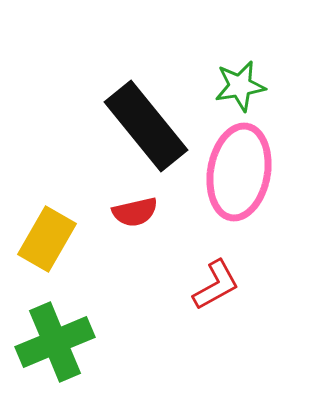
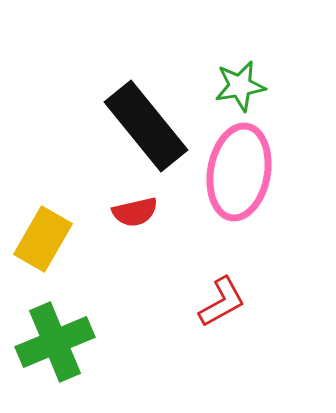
yellow rectangle: moved 4 px left
red L-shape: moved 6 px right, 17 px down
